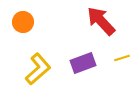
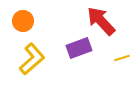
orange circle: moved 1 px up
purple rectangle: moved 4 px left, 15 px up
yellow L-shape: moved 6 px left, 10 px up
